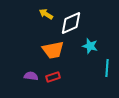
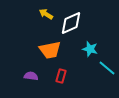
cyan star: moved 3 px down
orange trapezoid: moved 3 px left
cyan line: rotated 54 degrees counterclockwise
red rectangle: moved 8 px right, 1 px up; rotated 56 degrees counterclockwise
